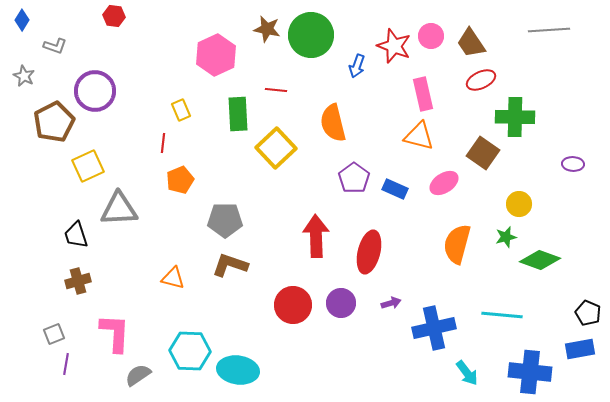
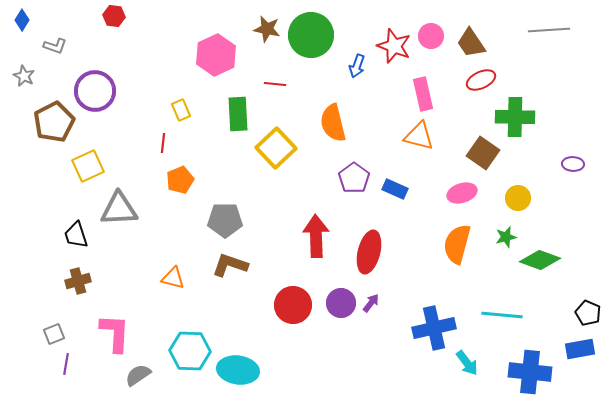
red line at (276, 90): moved 1 px left, 6 px up
pink ellipse at (444, 183): moved 18 px right, 10 px down; rotated 16 degrees clockwise
yellow circle at (519, 204): moved 1 px left, 6 px up
purple arrow at (391, 303): moved 20 px left; rotated 36 degrees counterclockwise
cyan arrow at (467, 373): moved 10 px up
